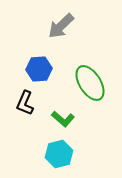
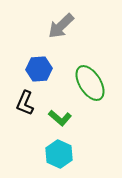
green L-shape: moved 3 px left, 1 px up
cyan hexagon: rotated 20 degrees counterclockwise
